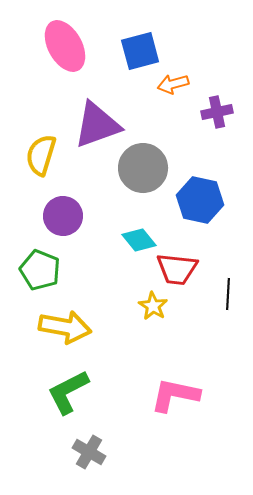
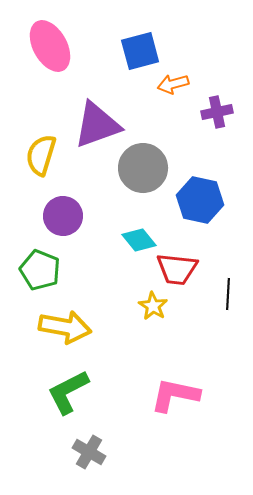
pink ellipse: moved 15 px left
